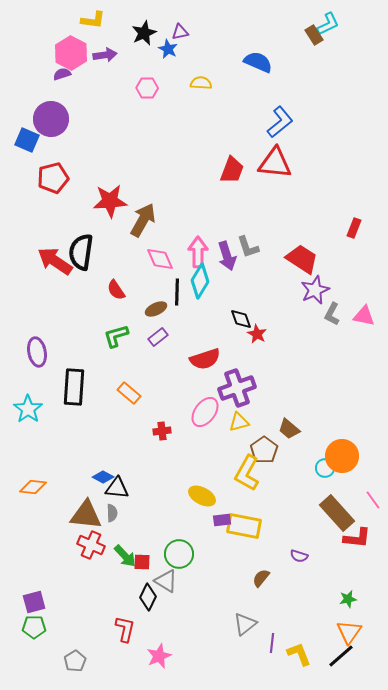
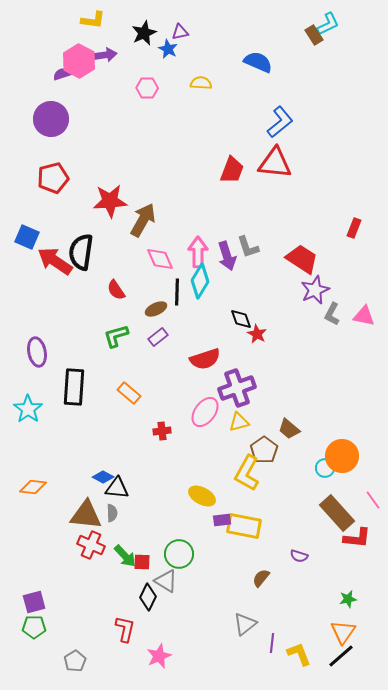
pink hexagon at (71, 53): moved 8 px right, 8 px down
blue square at (27, 140): moved 97 px down
orange triangle at (349, 632): moved 6 px left
